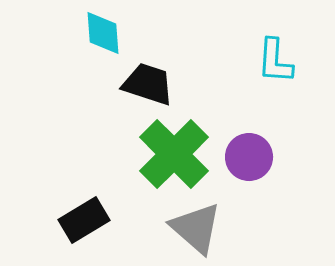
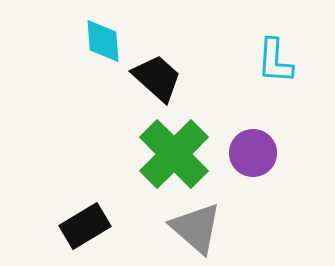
cyan diamond: moved 8 px down
black trapezoid: moved 9 px right, 6 px up; rotated 24 degrees clockwise
purple circle: moved 4 px right, 4 px up
black rectangle: moved 1 px right, 6 px down
